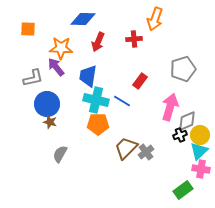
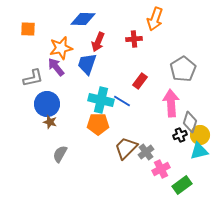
orange star: rotated 15 degrees counterclockwise
gray pentagon: rotated 15 degrees counterclockwise
blue trapezoid: moved 1 px left, 12 px up; rotated 10 degrees clockwise
cyan cross: moved 5 px right
pink arrow: moved 1 px right, 4 px up; rotated 20 degrees counterclockwise
gray diamond: moved 3 px right, 1 px down; rotated 50 degrees counterclockwise
cyan triangle: rotated 30 degrees clockwise
pink cross: moved 40 px left; rotated 36 degrees counterclockwise
green rectangle: moved 1 px left, 5 px up
